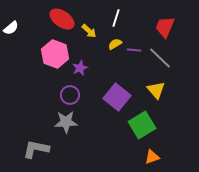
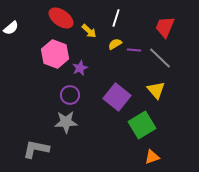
red ellipse: moved 1 px left, 1 px up
